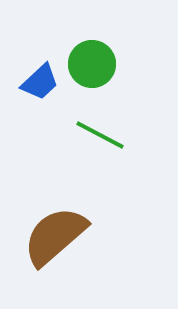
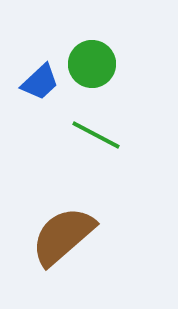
green line: moved 4 px left
brown semicircle: moved 8 px right
